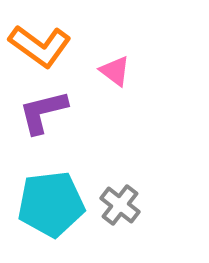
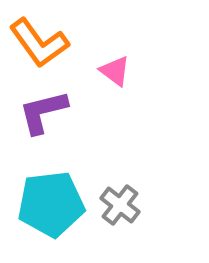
orange L-shape: moved 1 px left, 3 px up; rotated 18 degrees clockwise
